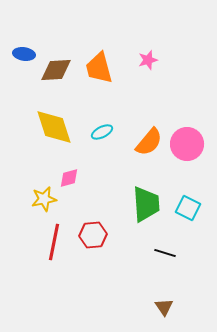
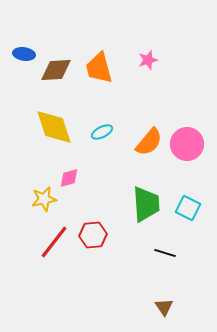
red line: rotated 27 degrees clockwise
